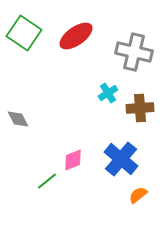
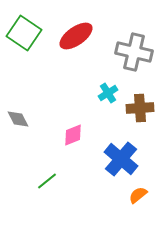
pink diamond: moved 25 px up
